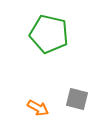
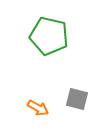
green pentagon: moved 2 px down
